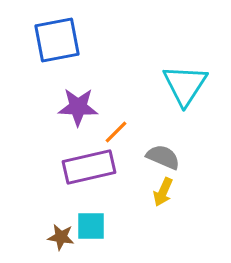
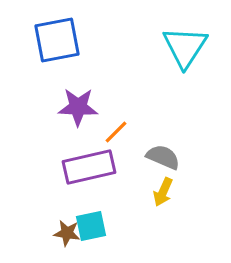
cyan triangle: moved 38 px up
cyan square: rotated 12 degrees counterclockwise
brown star: moved 6 px right, 4 px up
